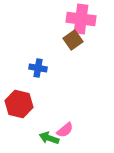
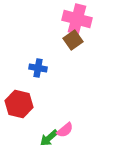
pink cross: moved 4 px left; rotated 8 degrees clockwise
green arrow: rotated 60 degrees counterclockwise
